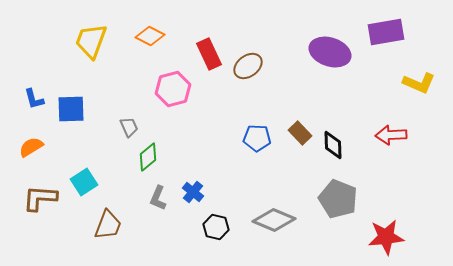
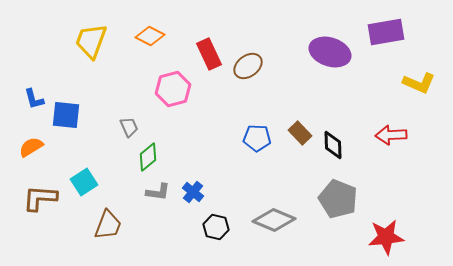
blue square: moved 5 px left, 6 px down; rotated 8 degrees clockwise
gray L-shape: moved 6 px up; rotated 105 degrees counterclockwise
